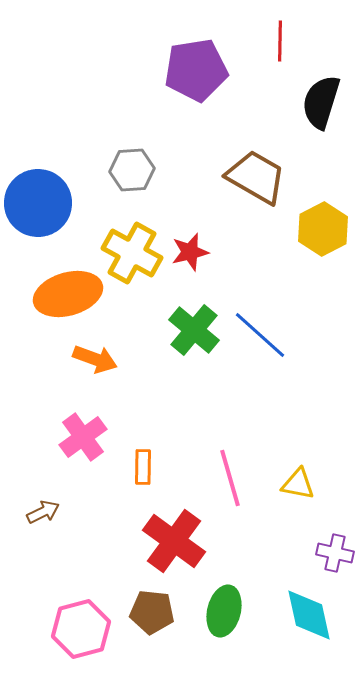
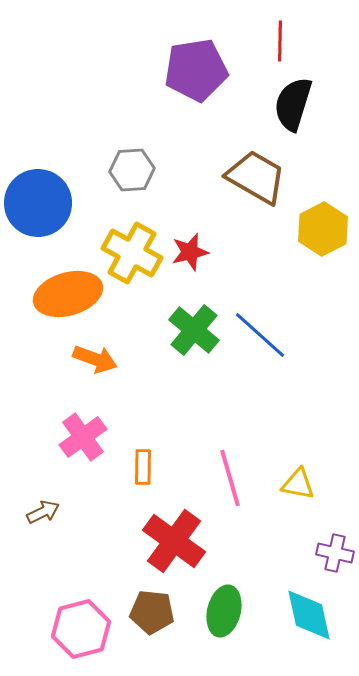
black semicircle: moved 28 px left, 2 px down
